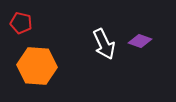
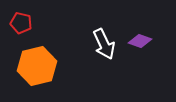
orange hexagon: rotated 18 degrees counterclockwise
